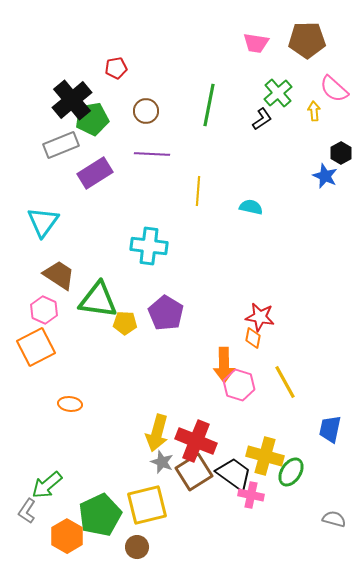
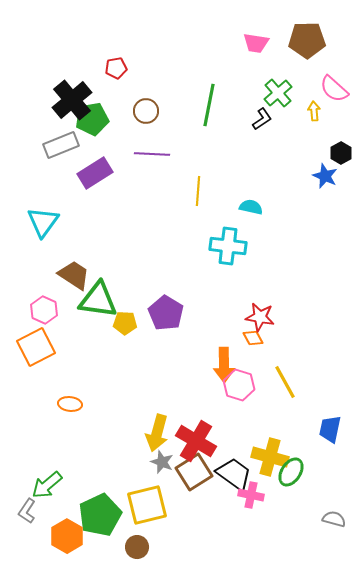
cyan cross at (149, 246): moved 79 px right
brown trapezoid at (59, 275): moved 15 px right
orange diamond at (253, 338): rotated 40 degrees counterclockwise
red cross at (196, 441): rotated 9 degrees clockwise
yellow cross at (265, 456): moved 5 px right, 1 px down
